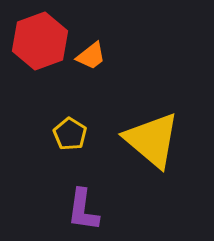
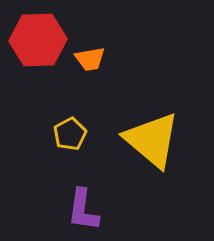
red hexagon: moved 2 px left, 1 px up; rotated 18 degrees clockwise
orange trapezoid: moved 1 px left, 3 px down; rotated 28 degrees clockwise
yellow pentagon: rotated 12 degrees clockwise
